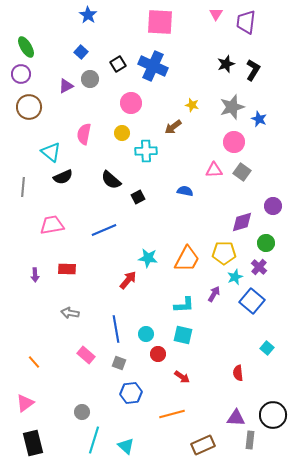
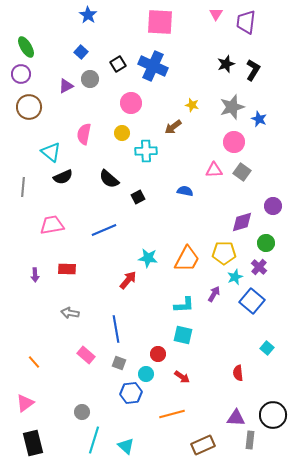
black semicircle at (111, 180): moved 2 px left, 1 px up
cyan circle at (146, 334): moved 40 px down
